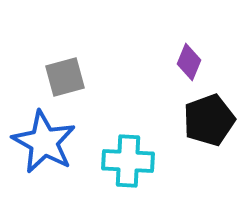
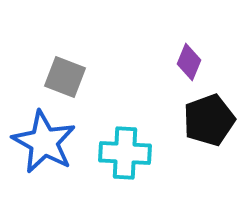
gray square: rotated 36 degrees clockwise
cyan cross: moved 3 px left, 8 px up
